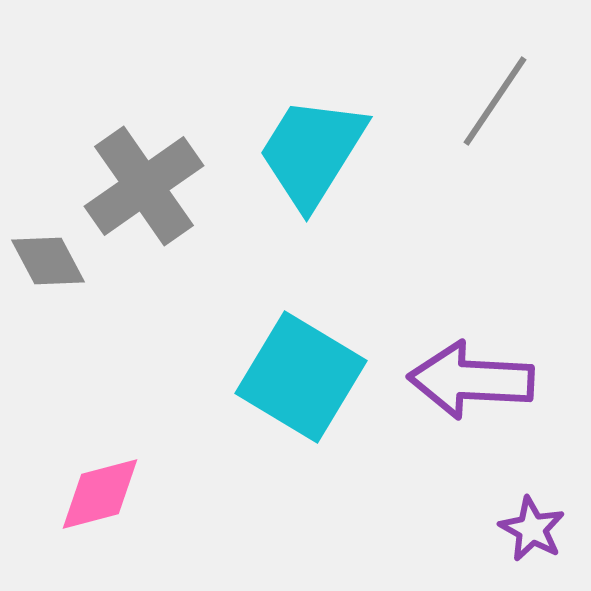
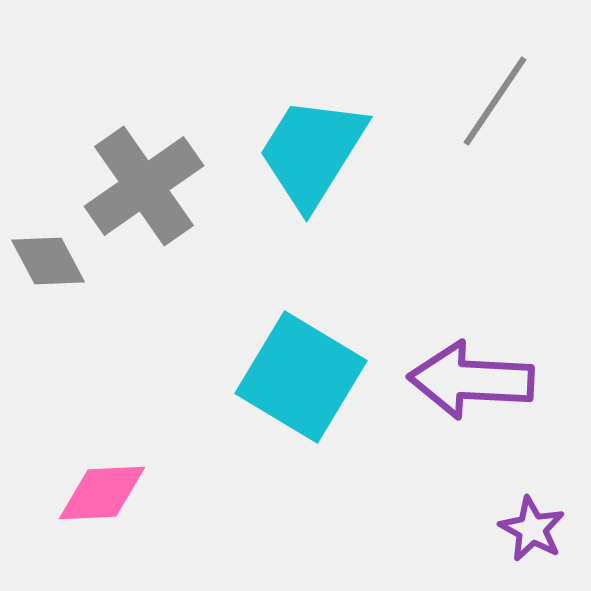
pink diamond: moved 2 px right, 1 px up; rotated 12 degrees clockwise
